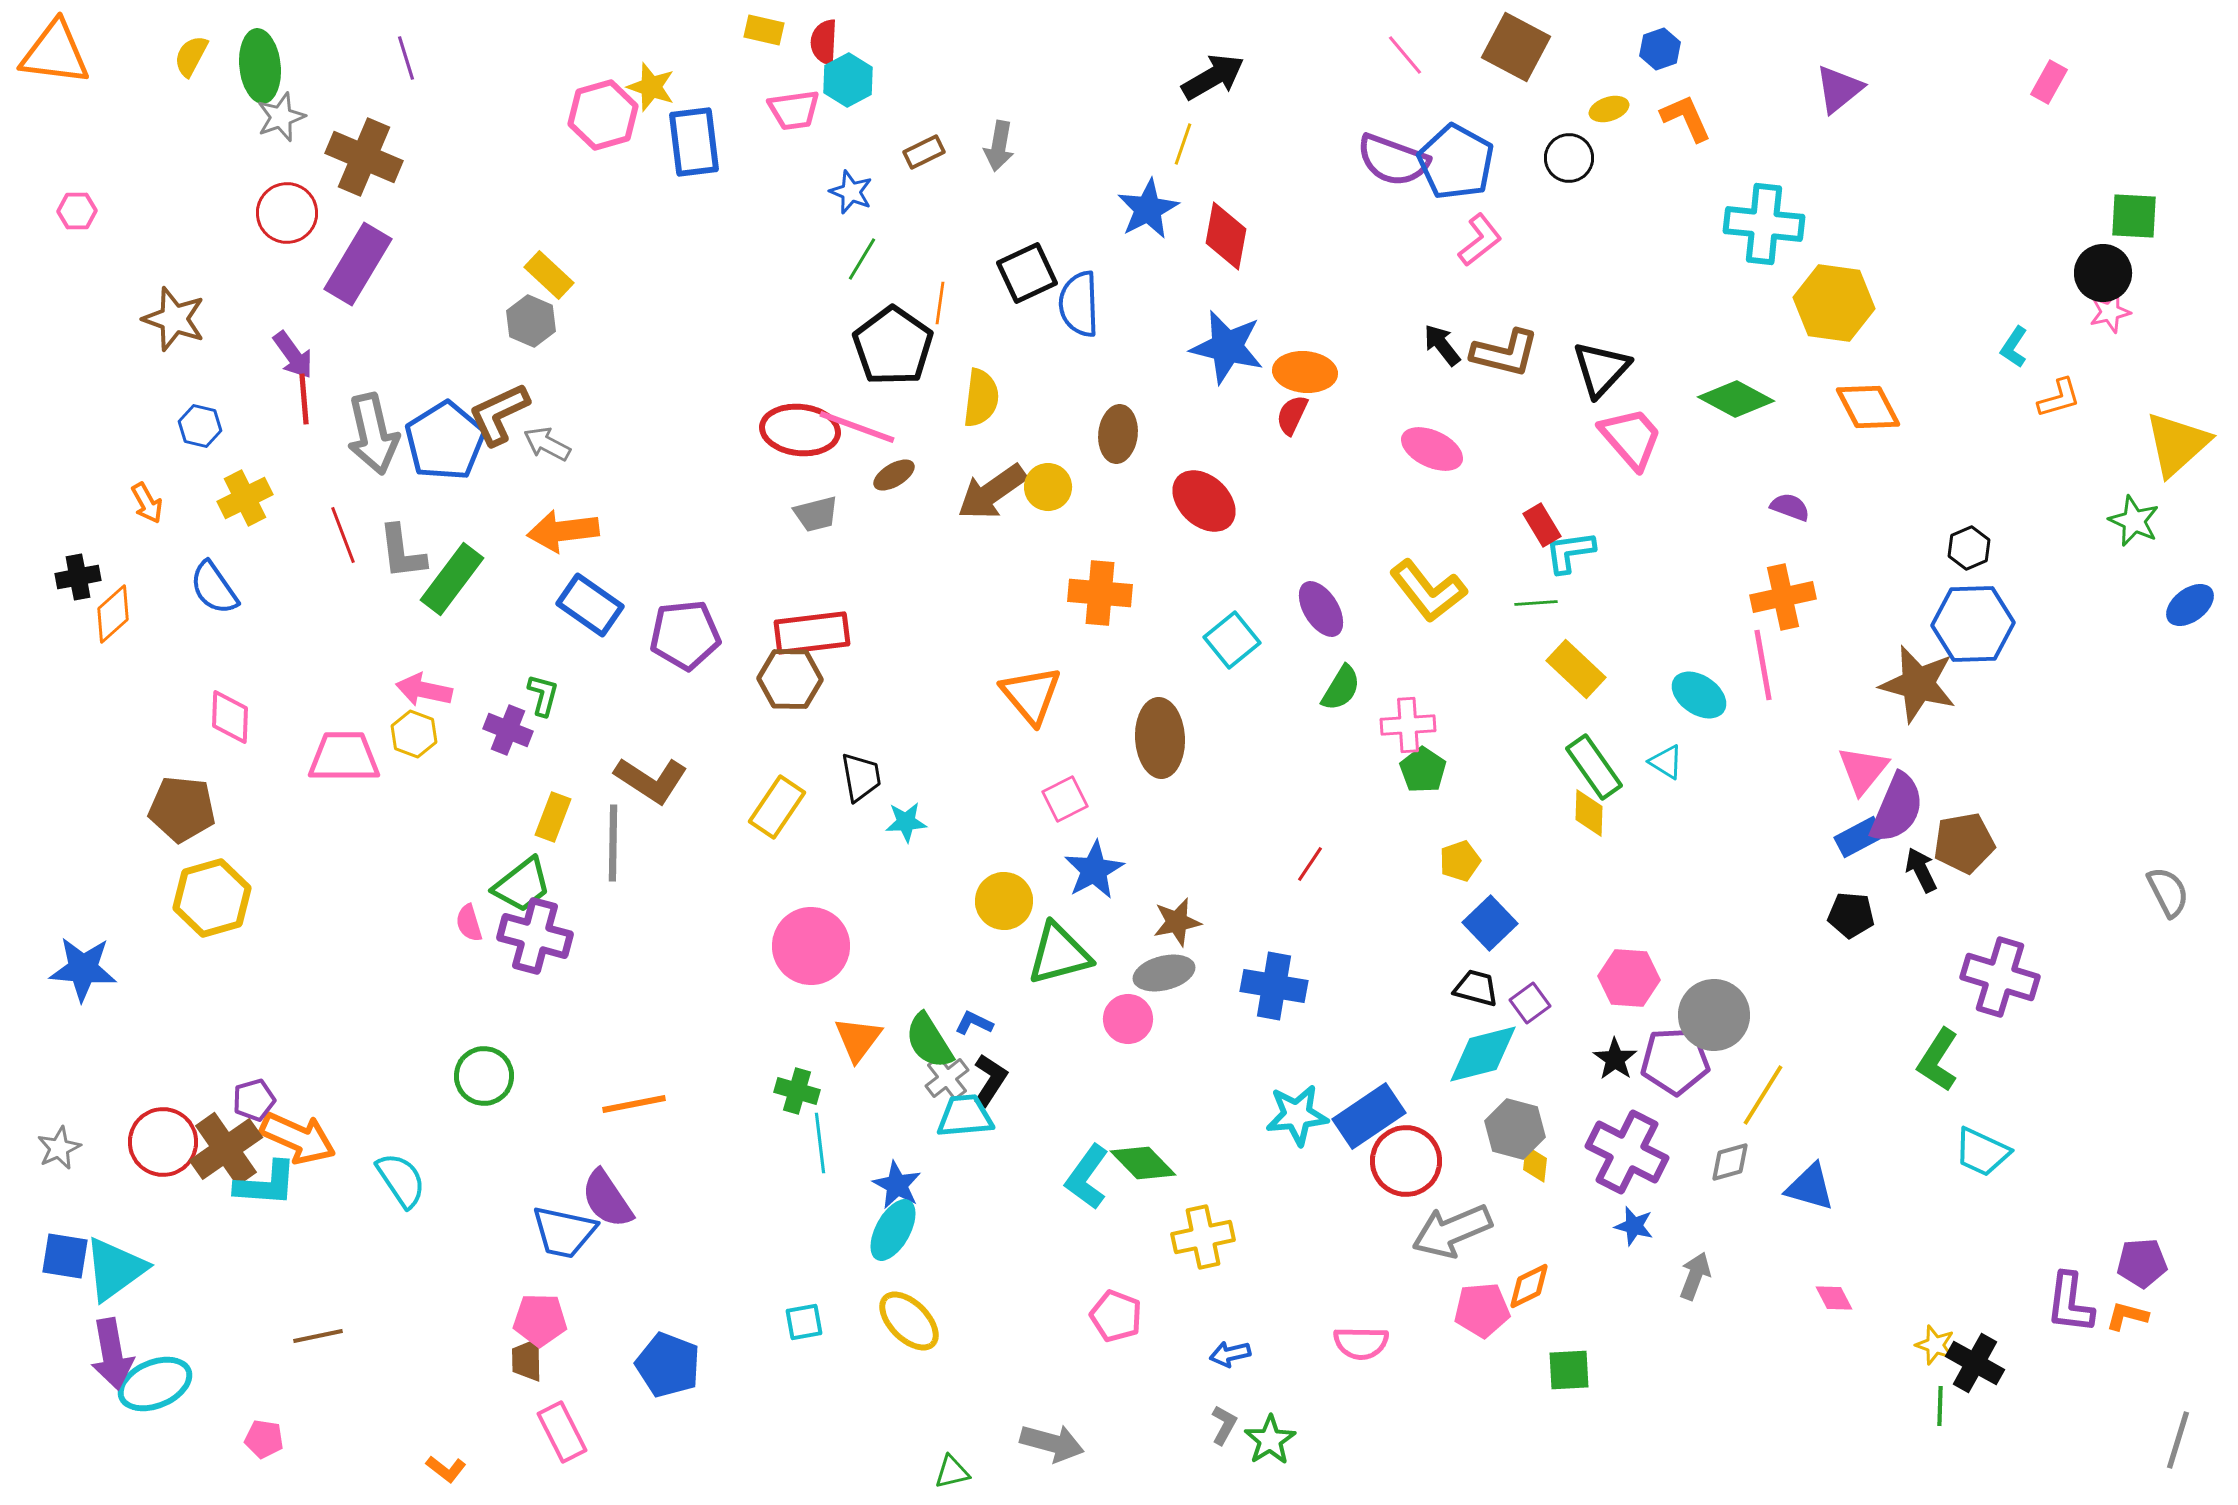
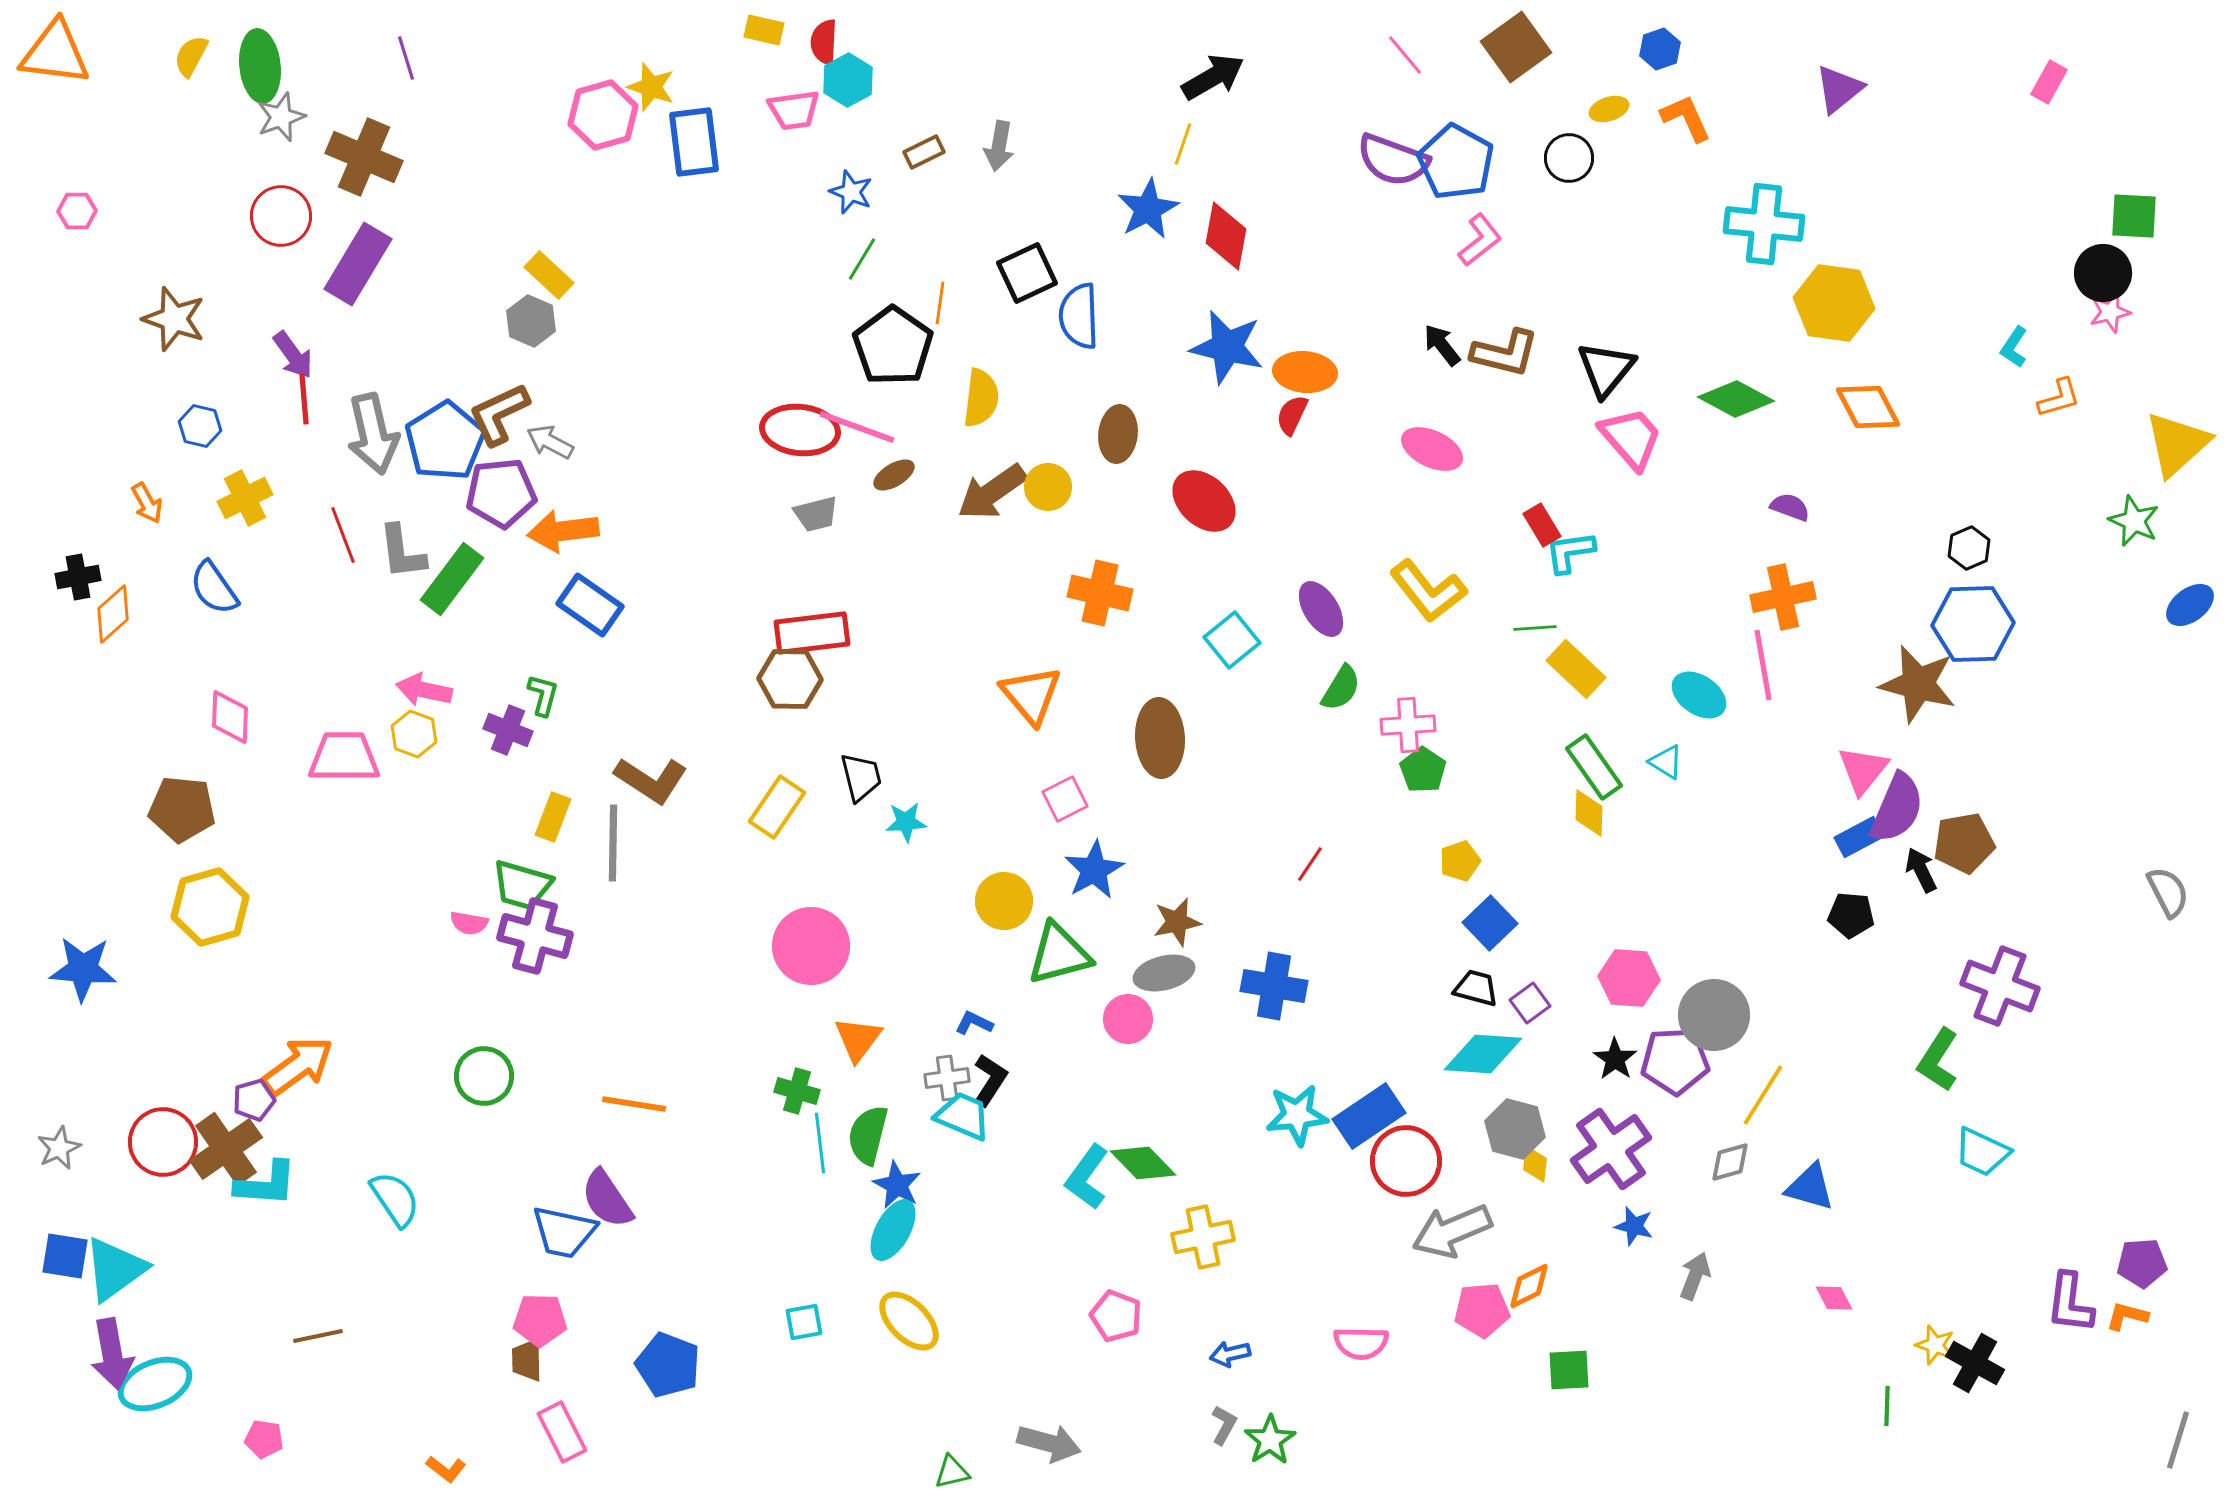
brown square at (1516, 47): rotated 26 degrees clockwise
red circle at (287, 213): moved 6 px left, 3 px down
blue semicircle at (1079, 304): moved 12 px down
black triangle at (1601, 369): moved 5 px right; rotated 4 degrees counterclockwise
gray arrow at (547, 444): moved 3 px right, 2 px up
orange cross at (1100, 593): rotated 8 degrees clockwise
green line at (1536, 603): moved 1 px left, 25 px down
purple pentagon at (685, 635): moved 184 px left, 142 px up
black trapezoid at (861, 777): rotated 4 degrees counterclockwise
green trapezoid at (522, 885): rotated 54 degrees clockwise
yellow hexagon at (212, 898): moved 2 px left, 9 px down
pink semicircle at (469, 923): rotated 63 degrees counterclockwise
purple cross at (2000, 977): moved 9 px down; rotated 4 degrees clockwise
green semicircle at (929, 1041): moved 61 px left, 94 px down; rotated 46 degrees clockwise
cyan diamond at (1483, 1054): rotated 18 degrees clockwise
gray cross at (947, 1078): rotated 30 degrees clockwise
orange line at (634, 1104): rotated 20 degrees clockwise
cyan trapezoid at (965, 1116): moved 2 px left; rotated 28 degrees clockwise
orange arrow at (298, 1138): moved 72 px up; rotated 60 degrees counterclockwise
purple cross at (1627, 1152): moved 16 px left, 3 px up; rotated 28 degrees clockwise
cyan semicircle at (401, 1180): moved 6 px left, 19 px down
green line at (1940, 1406): moved 53 px left
gray arrow at (1052, 1443): moved 3 px left
